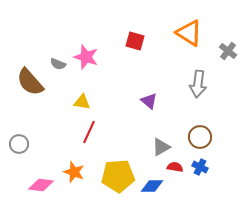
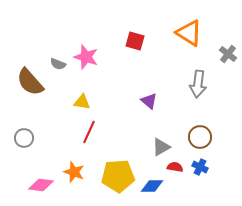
gray cross: moved 3 px down
gray circle: moved 5 px right, 6 px up
